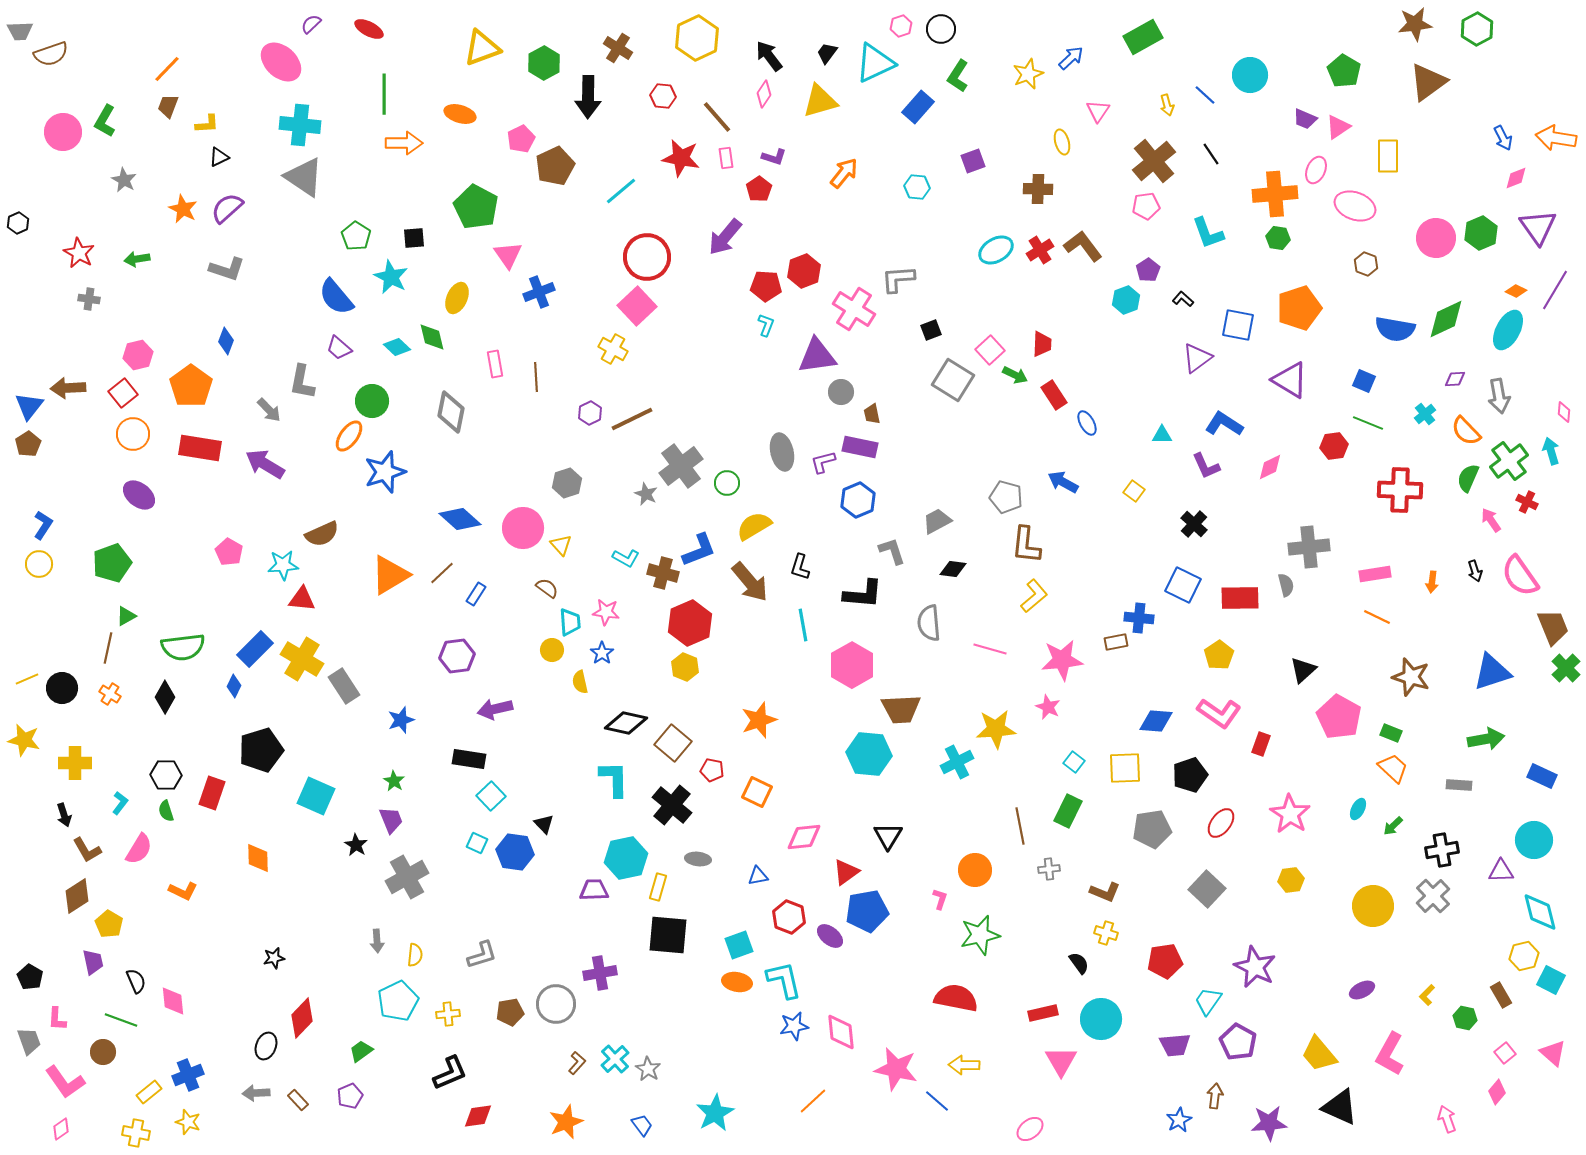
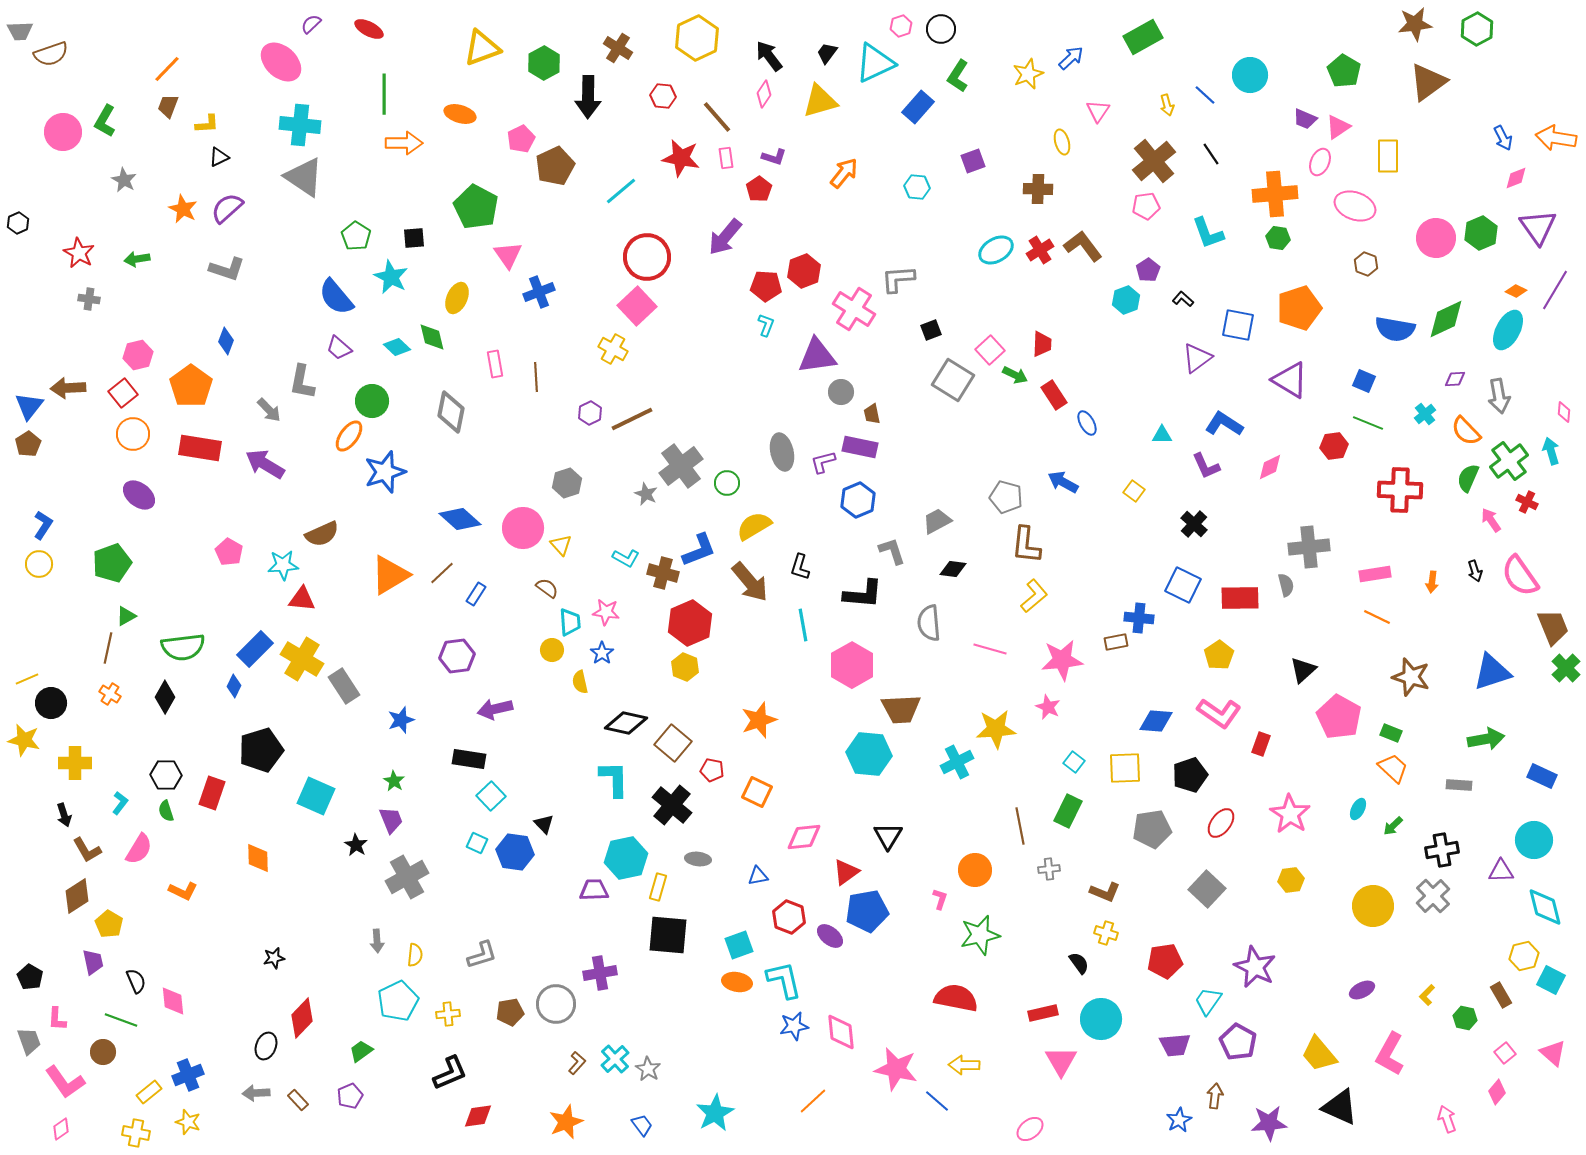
pink ellipse at (1316, 170): moved 4 px right, 8 px up
black circle at (62, 688): moved 11 px left, 15 px down
cyan diamond at (1540, 912): moved 5 px right, 5 px up
